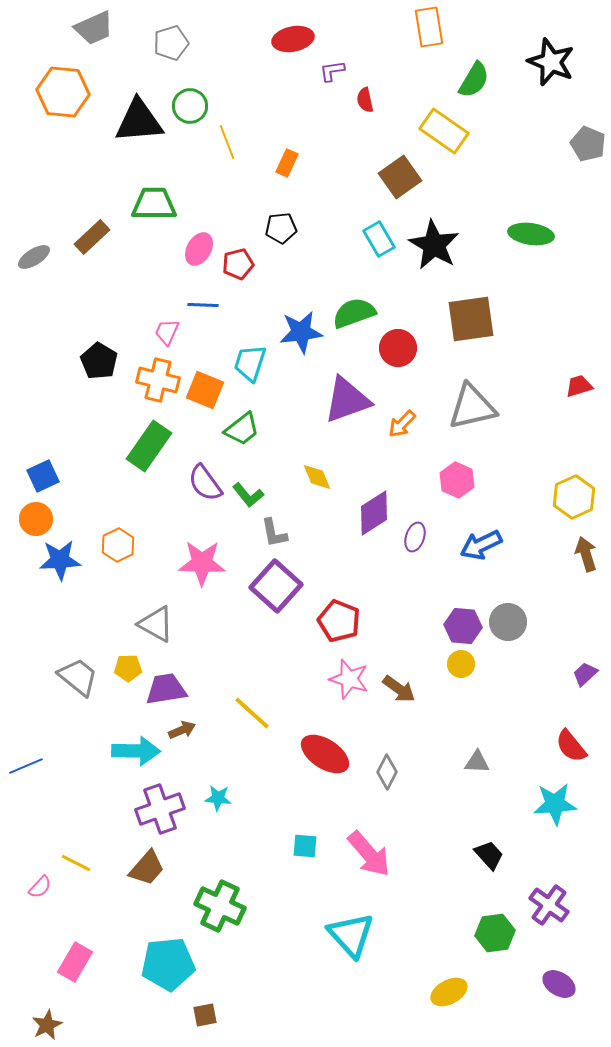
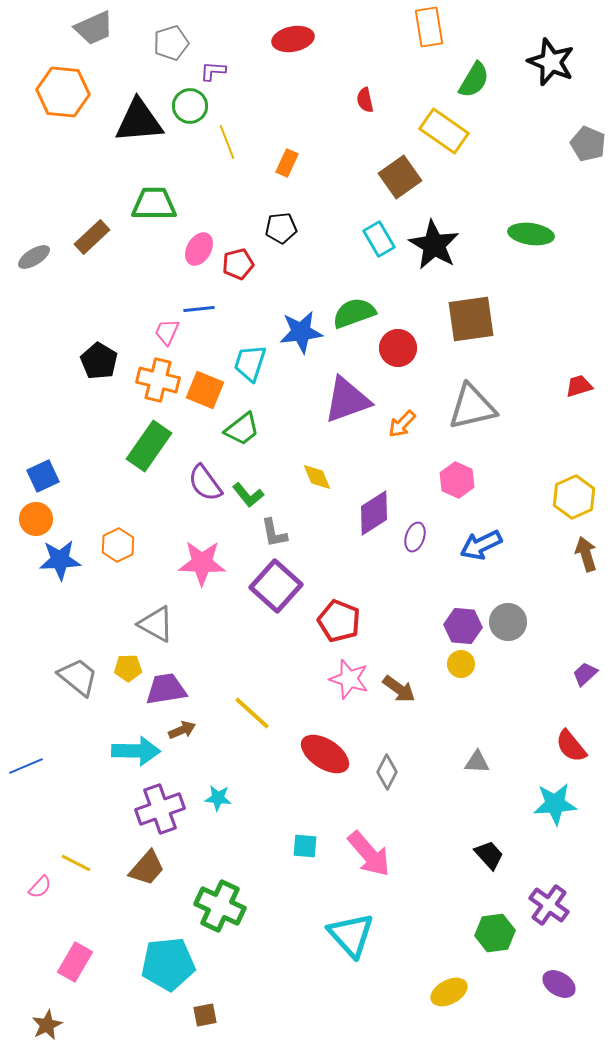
purple L-shape at (332, 71): moved 119 px left; rotated 12 degrees clockwise
blue line at (203, 305): moved 4 px left, 4 px down; rotated 8 degrees counterclockwise
